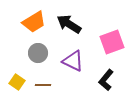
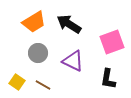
black L-shape: moved 2 px right, 1 px up; rotated 30 degrees counterclockwise
brown line: rotated 28 degrees clockwise
